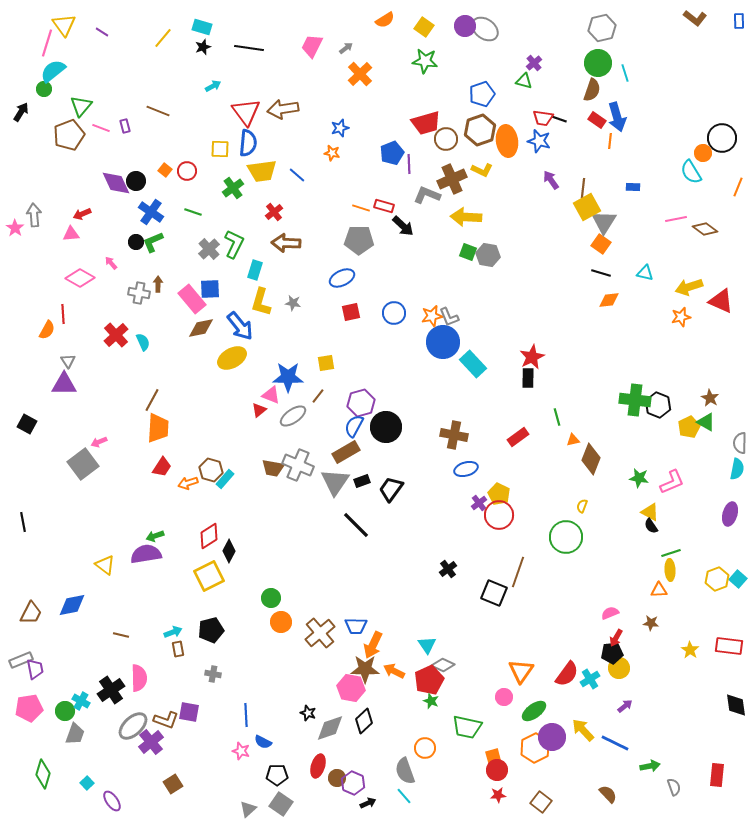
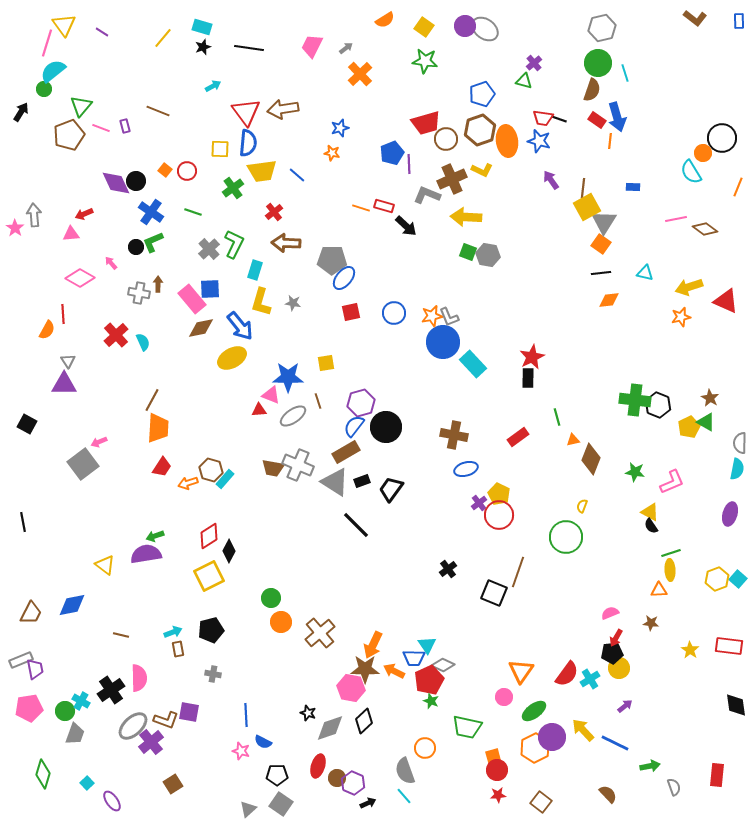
red arrow at (82, 214): moved 2 px right
black arrow at (403, 226): moved 3 px right
gray pentagon at (359, 240): moved 27 px left, 20 px down
black circle at (136, 242): moved 5 px down
black line at (601, 273): rotated 24 degrees counterclockwise
blue ellipse at (342, 278): moved 2 px right; rotated 25 degrees counterclockwise
red triangle at (721, 301): moved 5 px right
brown line at (318, 396): moved 5 px down; rotated 56 degrees counterclockwise
red triangle at (259, 410): rotated 35 degrees clockwise
blue semicircle at (354, 426): rotated 10 degrees clockwise
green star at (639, 478): moved 4 px left, 6 px up
gray triangle at (335, 482): rotated 32 degrees counterclockwise
blue trapezoid at (356, 626): moved 58 px right, 32 px down
